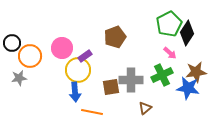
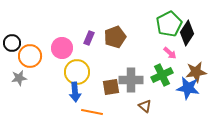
purple rectangle: moved 4 px right, 18 px up; rotated 32 degrees counterclockwise
yellow circle: moved 1 px left, 2 px down
brown triangle: moved 2 px up; rotated 40 degrees counterclockwise
